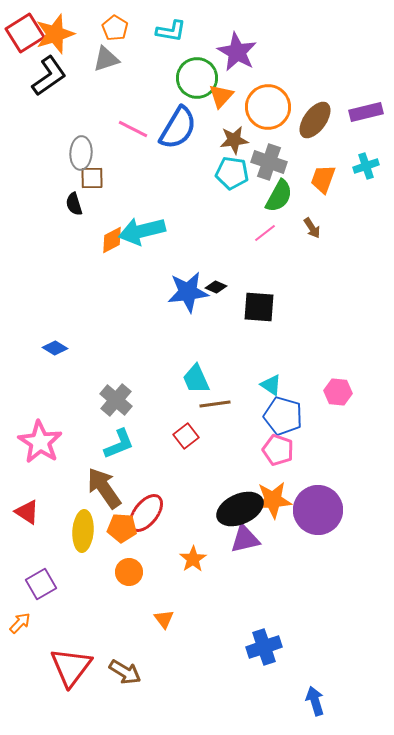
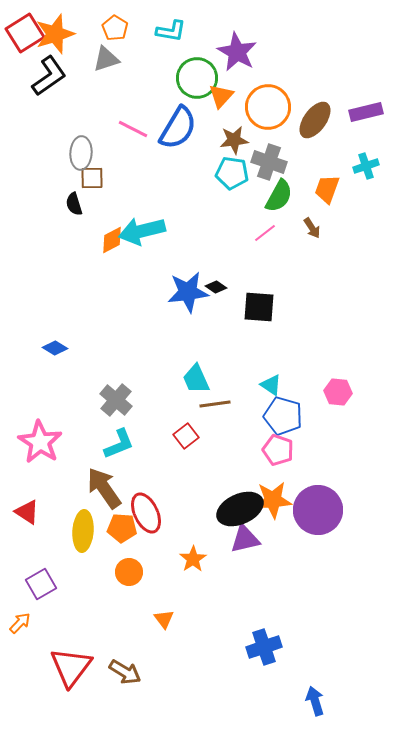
orange trapezoid at (323, 179): moved 4 px right, 10 px down
black diamond at (216, 287): rotated 10 degrees clockwise
red ellipse at (146, 513): rotated 63 degrees counterclockwise
